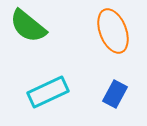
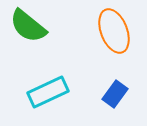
orange ellipse: moved 1 px right
blue rectangle: rotated 8 degrees clockwise
